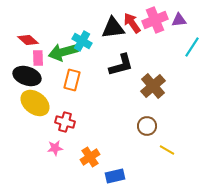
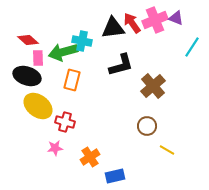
purple triangle: moved 3 px left, 2 px up; rotated 28 degrees clockwise
cyan cross: rotated 18 degrees counterclockwise
yellow ellipse: moved 3 px right, 3 px down
